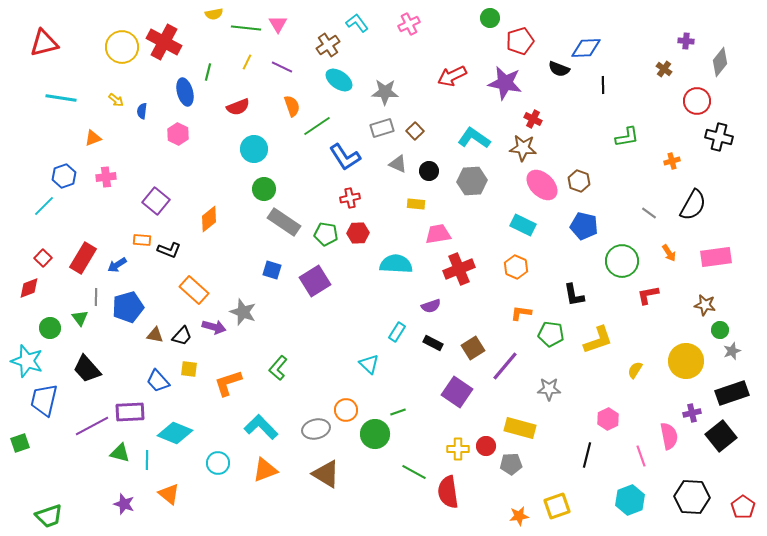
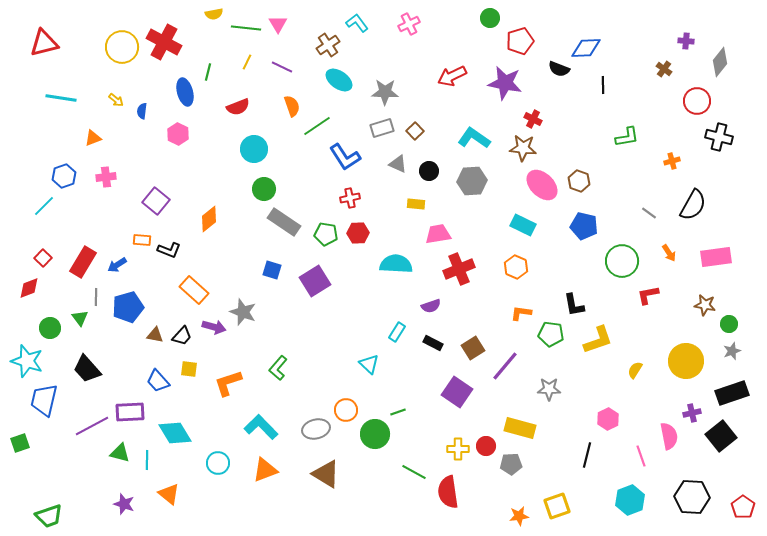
red rectangle at (83, 258): moved 4 px down
black L-shape at (574, 295): moved 10 px down
green circle at (720, 330): moved 9 px right, 6 px up
cyan diamond at (175, 433): rotated 36 degrees clockwise
